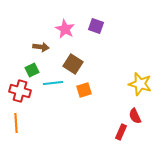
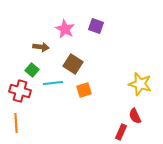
green square: rotated 24 degrees counterclockwise
